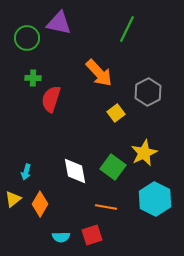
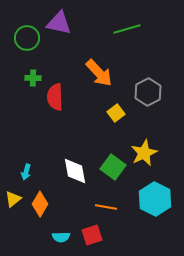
green line: rotated 48 degrees clockwise
red semicircle: moved 4 px right, 2 px up; rotated 20 degrees counterclockwise
